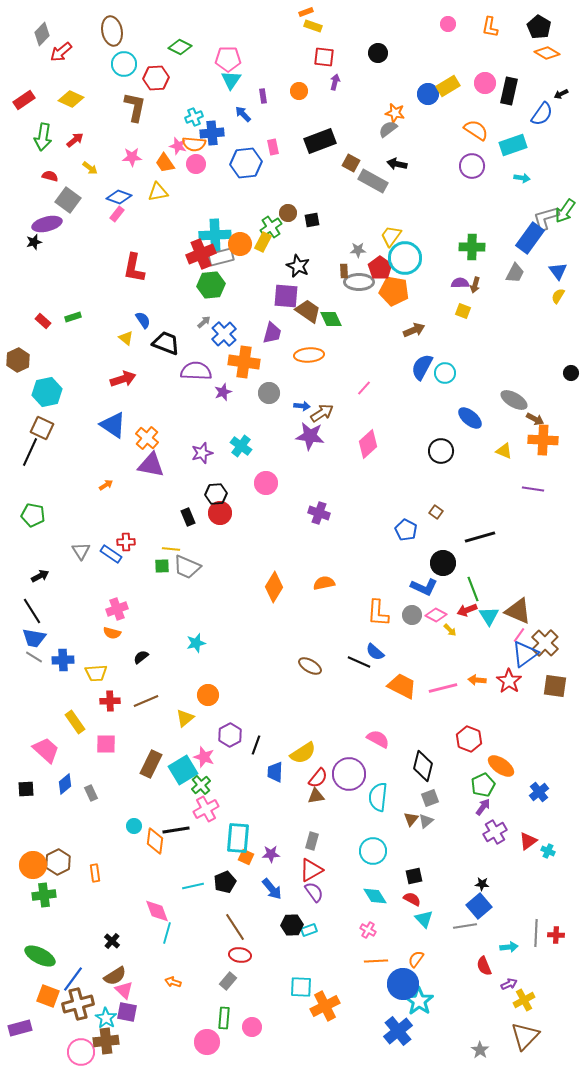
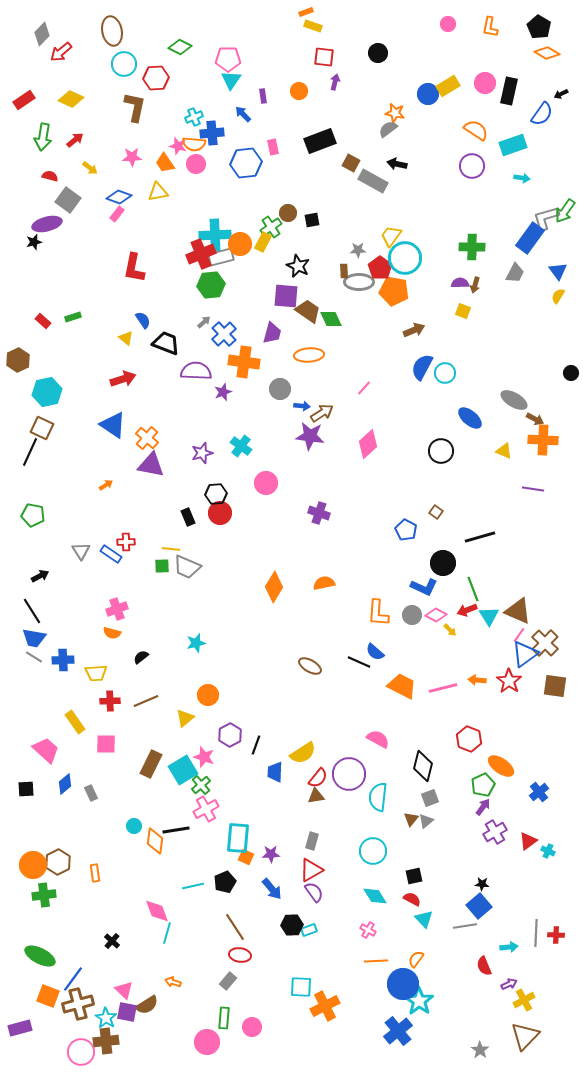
gray circle at (269, 393): moved 11 px right, 4 px up
brown semicircle at (115, 976): moved 32 px right, 29 px down
